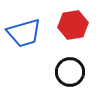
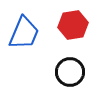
blue trapezoid: rotated 51 degrees counterclockwise
